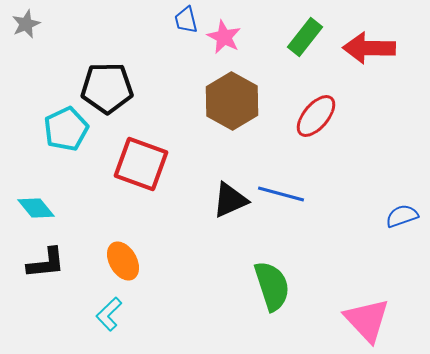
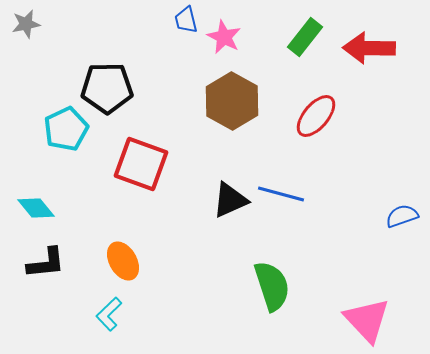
gray star: rotated 12 degrees clockwise
